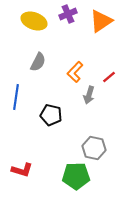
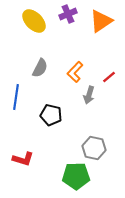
yellow ellipse: rotated 25 degrees clockwise
gray semicircle: moved 2 px right, 6 px down
red L-shape: moved 1 px right, 11 px up
